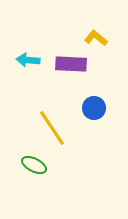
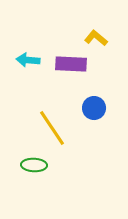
green ellipse: rotated 25 degrees counterclockwise
